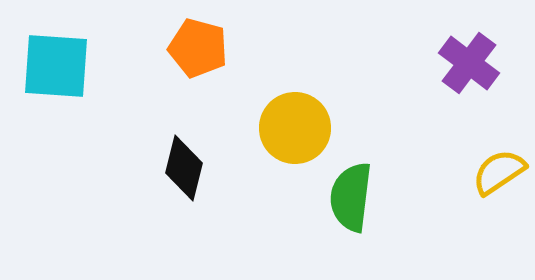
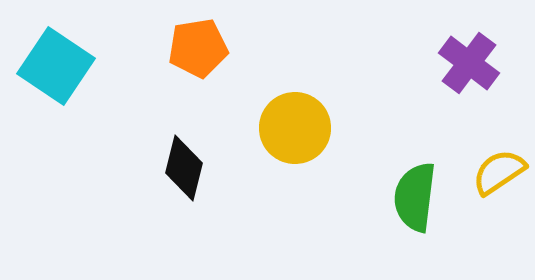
orange pentagon: rotated 24 degrees counterclockwise
cyan square: rotated 30 degrees clockwise
green semicircle: moved 64 px right
